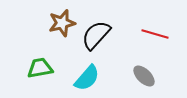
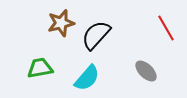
brown star: moved 1 px left
red line: moved 11 px right, 6 px up; rotated 44 degrees clockwise
gray ellipse: moved 2 px right, 5 px up
